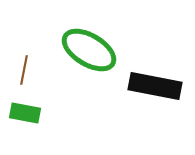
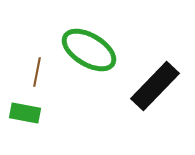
brown line: moved 13 px right, 2 px down
black rectangle: rotated 57 degrees counterclockwise
